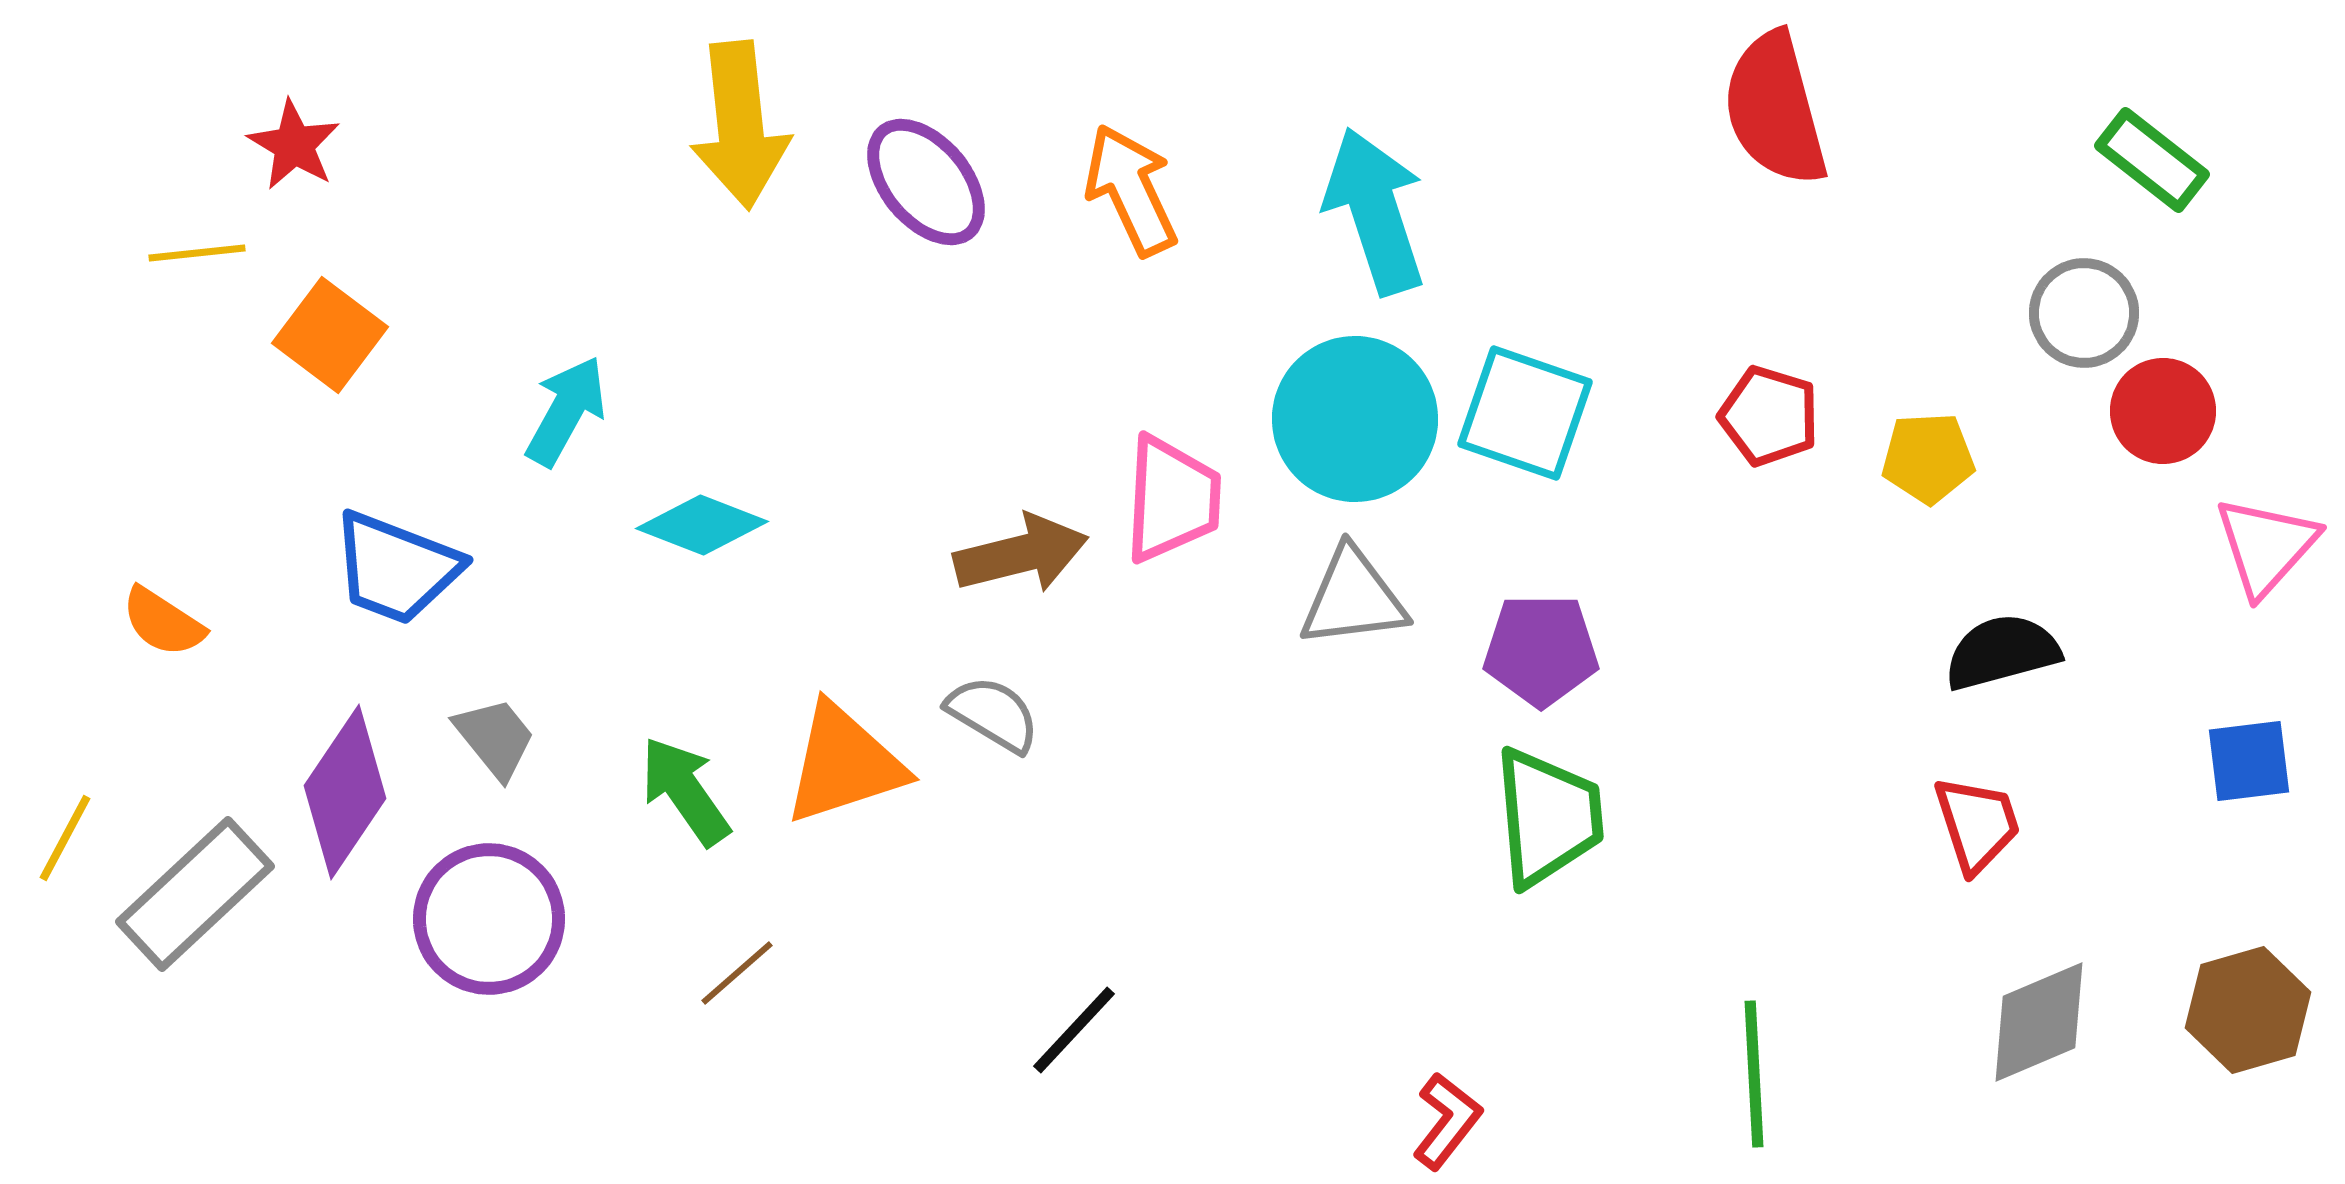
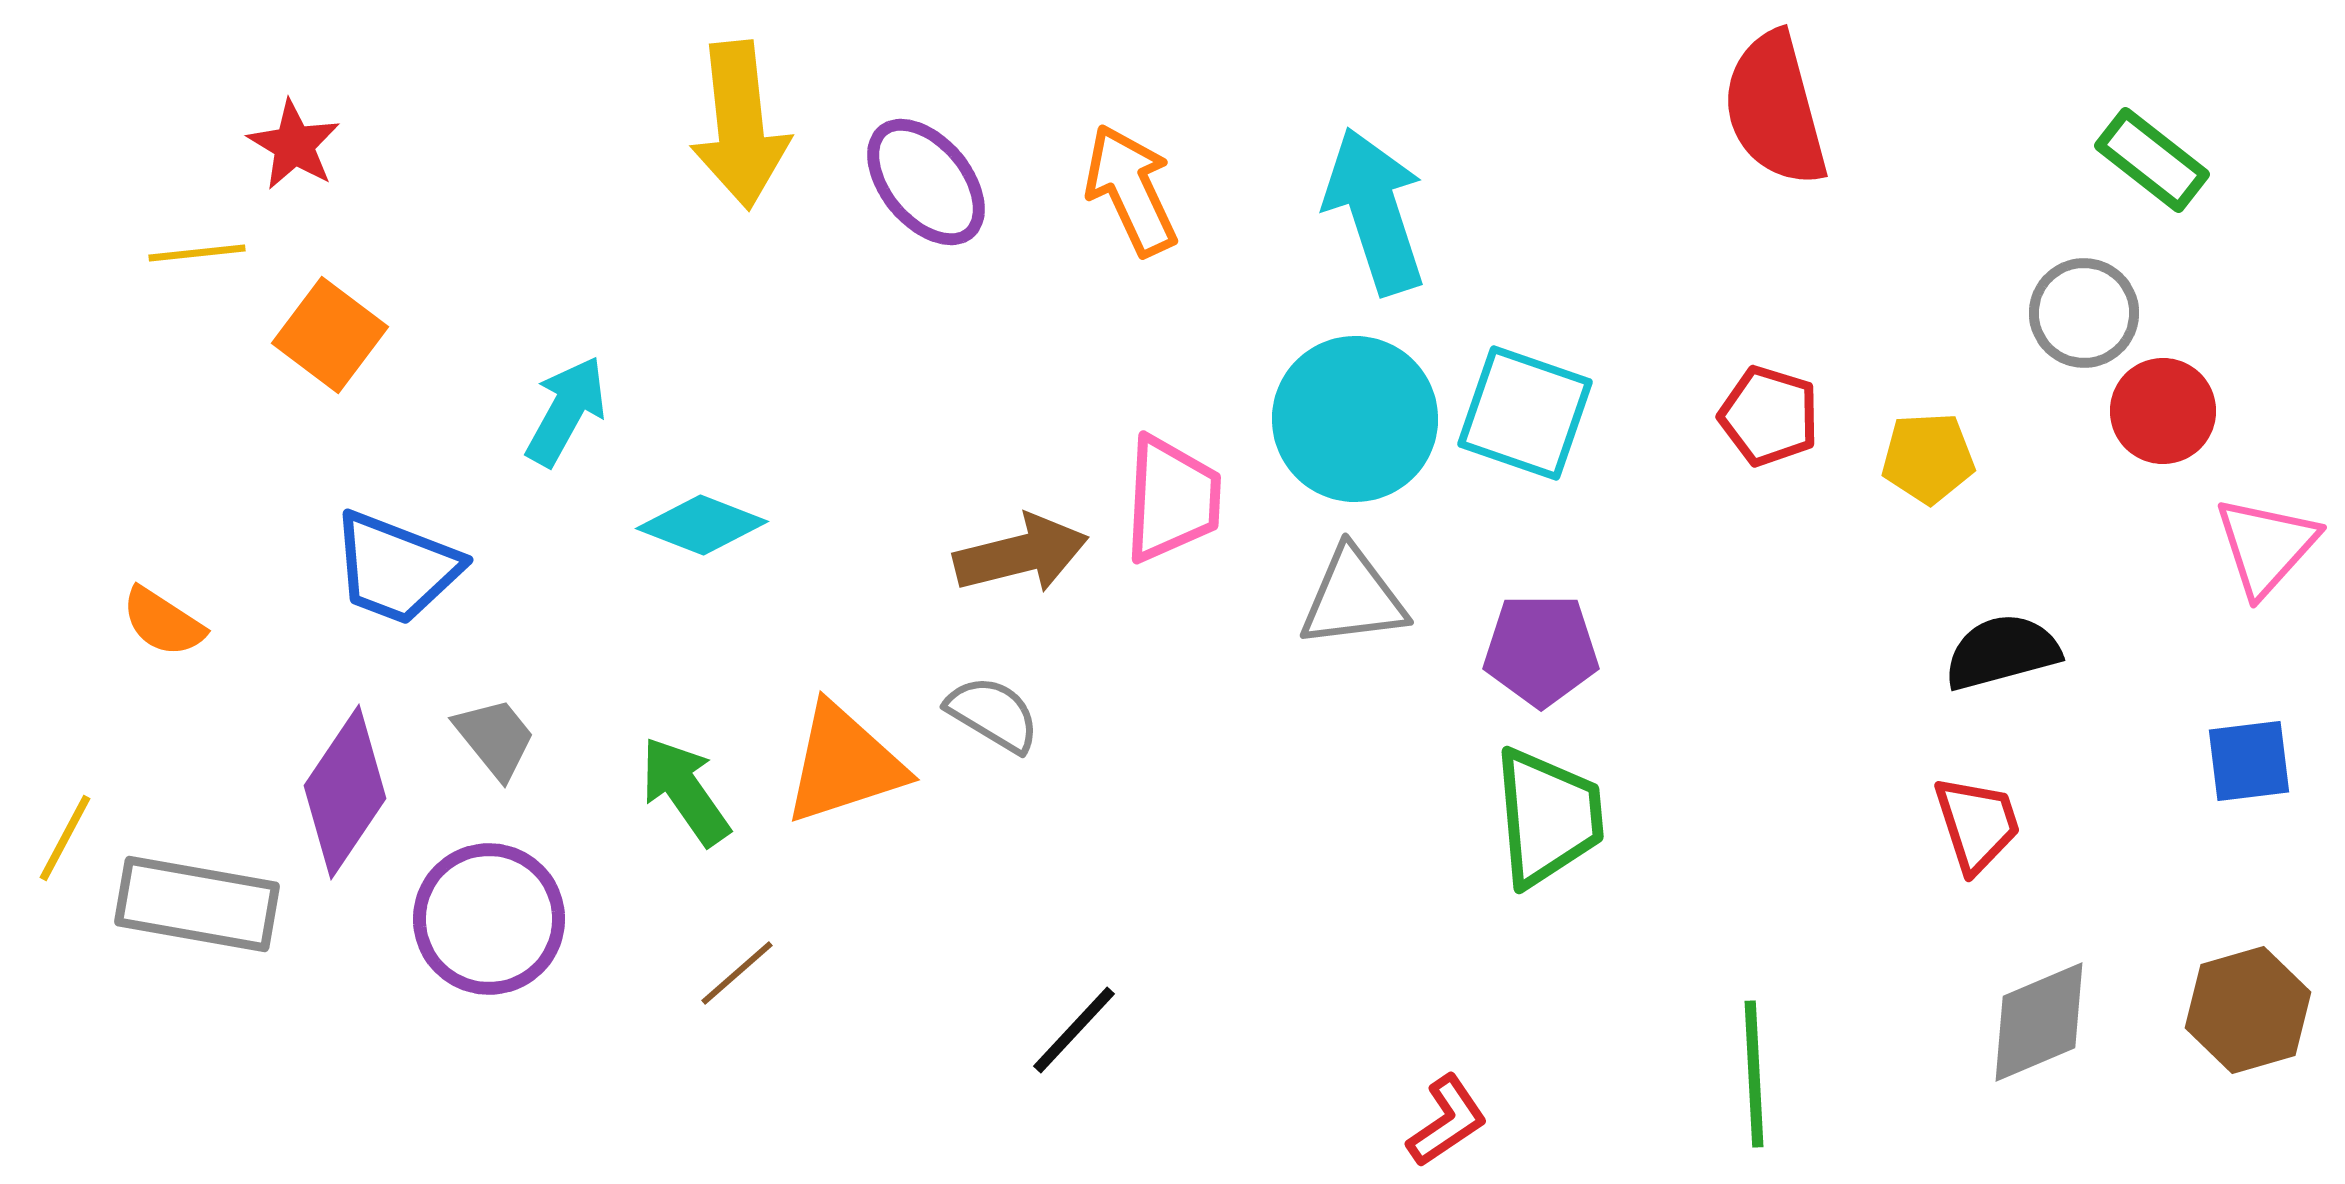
gray rectangle at (195, 894): moved 2 px right, 10 px down; rotated 53 degrees clockwise
red L-shape at (1447, 1121): rotated 18 degrees clockwise
